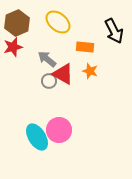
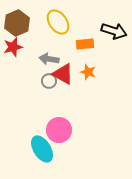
yellow ellipse: rotated 15 degrees clockwise
black arrow: rotated 45 degrees counterclockwise
orange rectangle: moved 3 px up; rotated 12 degrees counterclockwise
gray arrow: moved 2 px right; rotated 30 degrees counterclockwise
orange star: moved 2 px left, 1 px down
cyan ellipse: moved 5 px right, 12 px down
